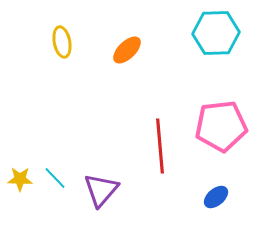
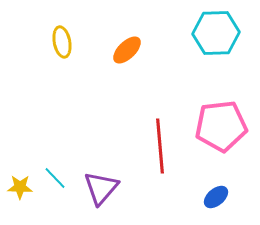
yellow star: moved 8 px down
purple triangle: moved 2 px up
